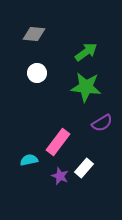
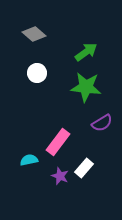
gray diamond: rotated 35 degrees clockwise
